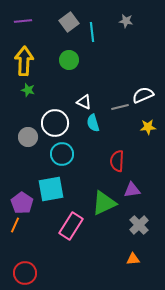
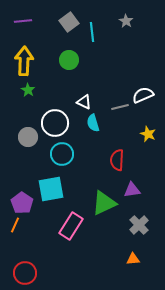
gray star: rotated 24 degrees clockwise
green star: rotated 16 degrees clockwise
yellow star: moved 7 px down; rotated 28 degrees clockwise
red semicircle: moved 1 px up
